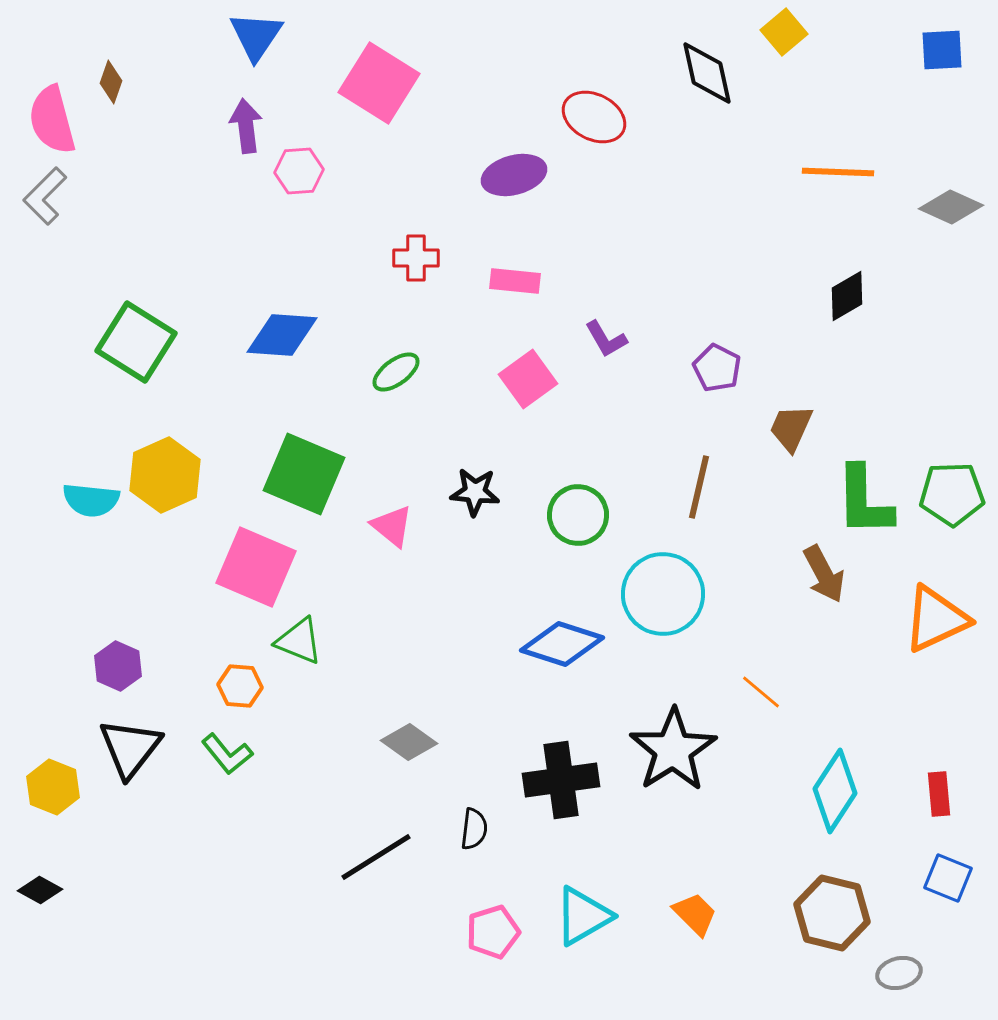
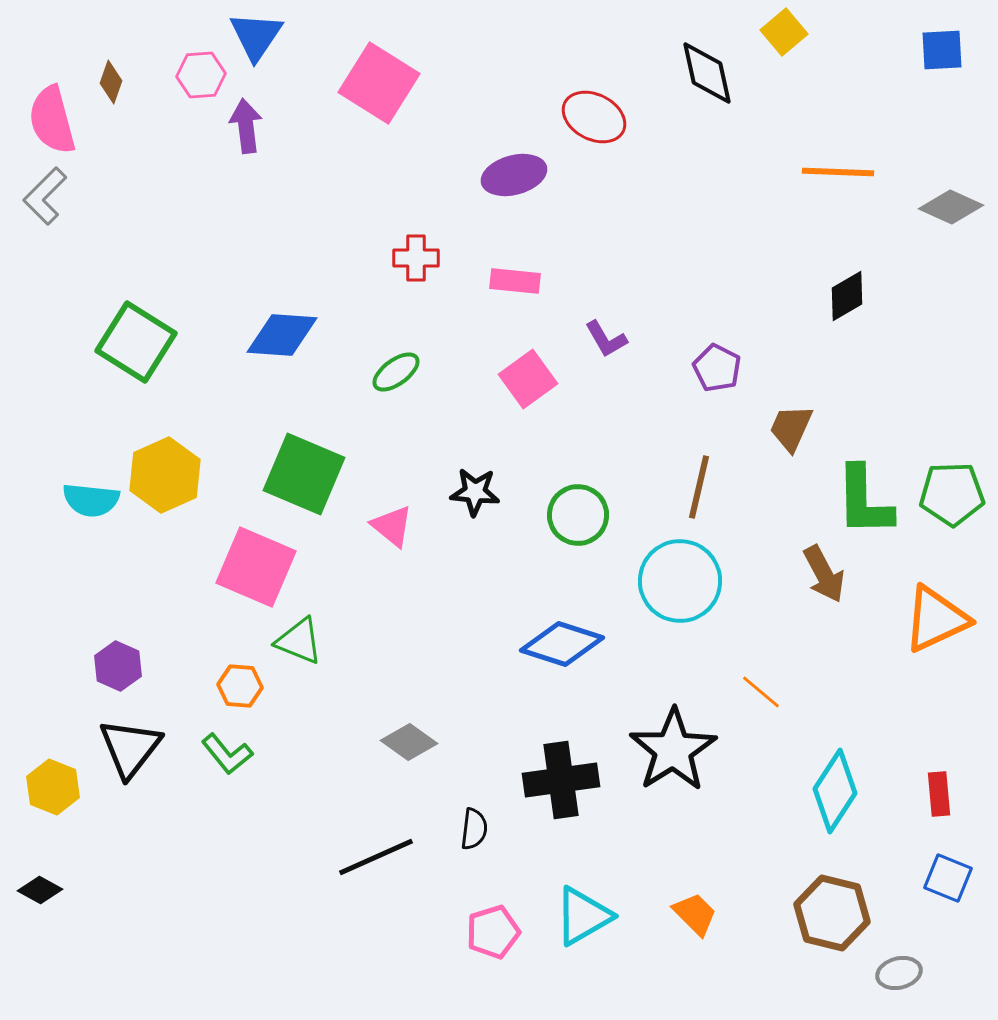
pink hexagon at (299, 171): moved 98 px left, 96 px up
cyan circle at (663, 594): moved 17 px right, 13 px up
black line at (376, 857): rotated 8 degrees clockwise
